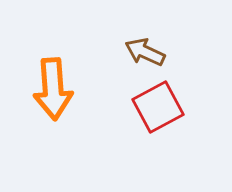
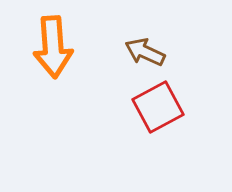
orange arrow: moved 42 px up
